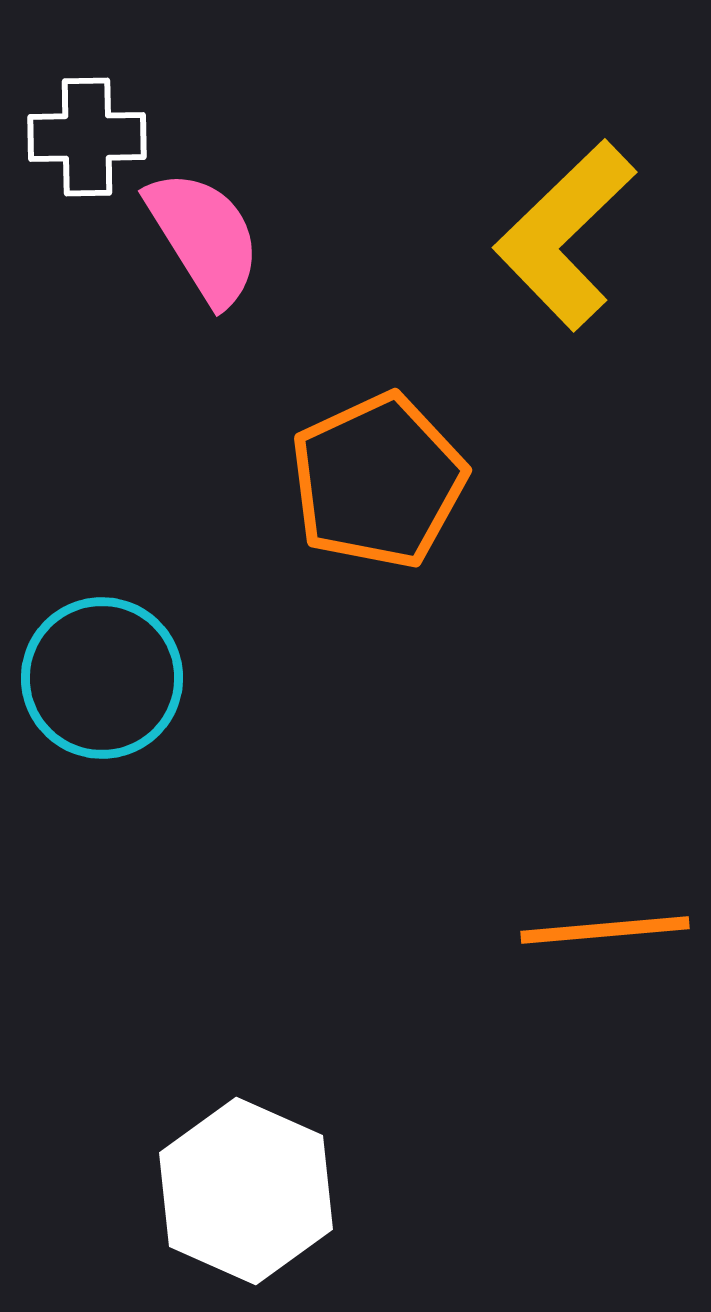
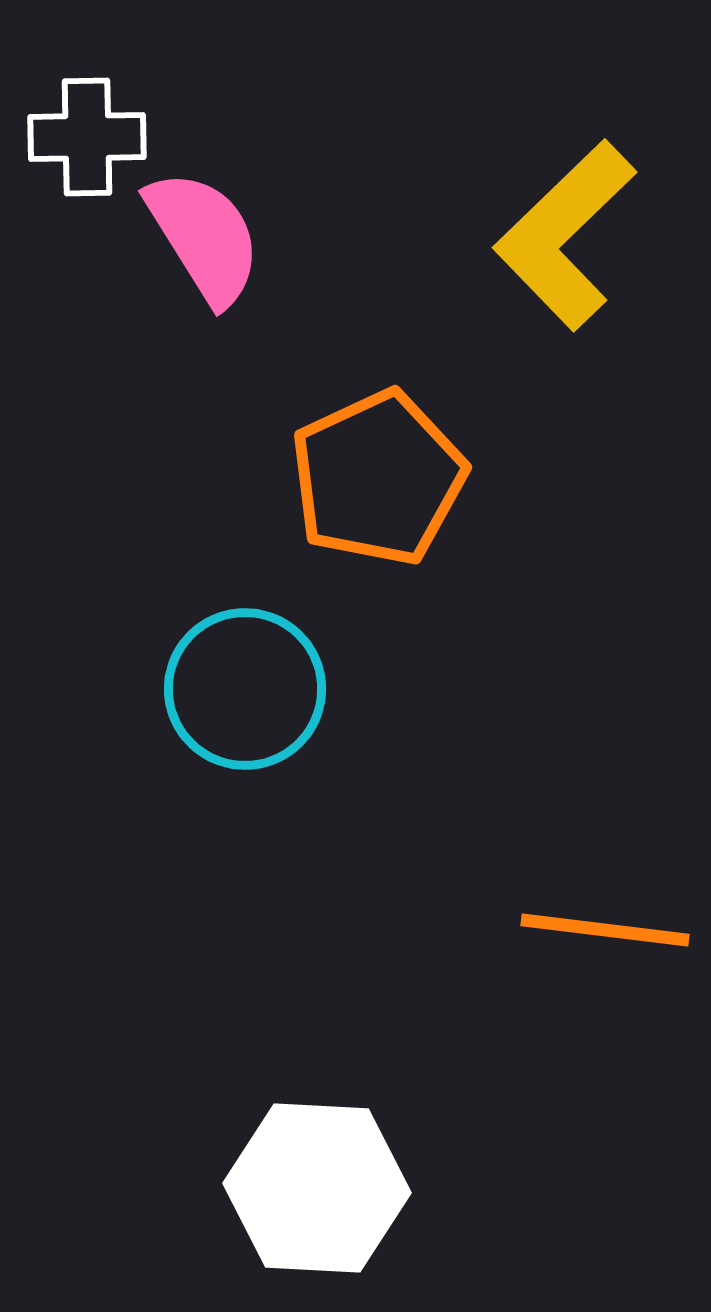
orange pentagon: moved 3 px up
cyan circle: moved 143 px right, 11 px down
orange line: rotated 12 degrees clockwise
white hexagon: moved 71 px right, 3 px up; rotated 21 degrees counterclockwise
